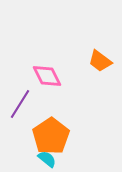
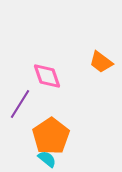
orange trapezoid: moved 1 px right, 1 px down
pink diamond: rotated 8 degrees clockwise
